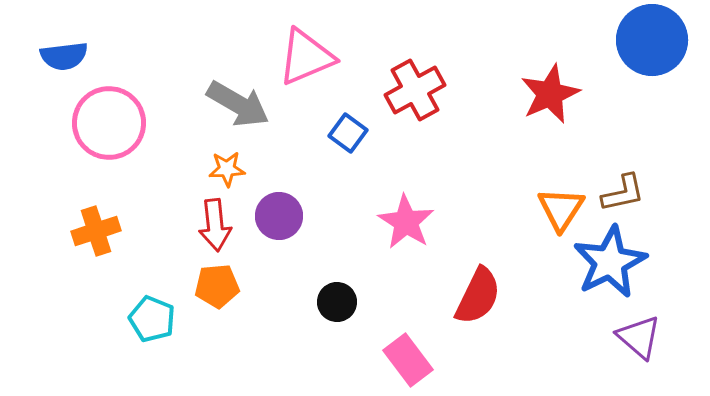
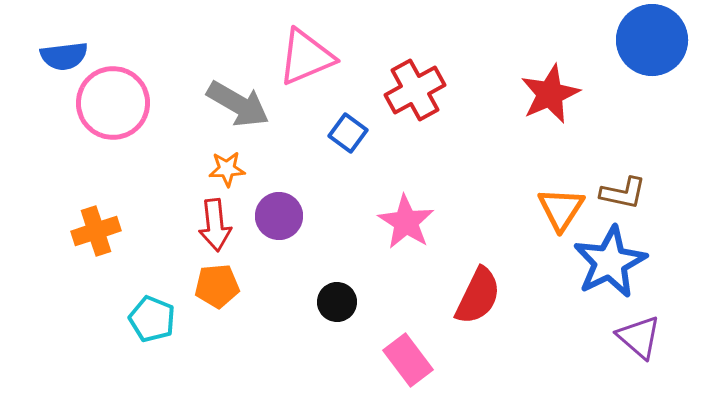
pink circle: moved 4 px right, 20 px up
brown L-shape: rotated 24 degrees clockwise
